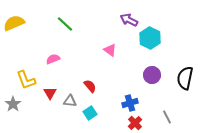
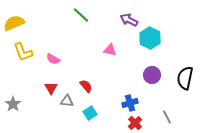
green line: moved 16 px right, 9 px up
pink triangle: rotated 24 degrees counterclockwise
pink semicircle: rotated 128 degrees counterclockwise
yellow L-shape: moved 3 px left, 28 px up
red semicircle: moved 4 px left
red triangle: moved 1 px right, 5 px up
gray triangle: moved 3 px left
